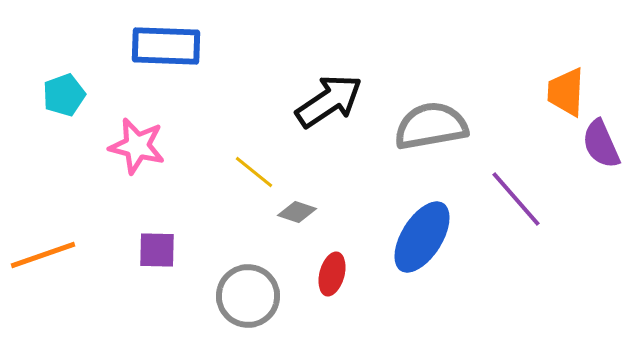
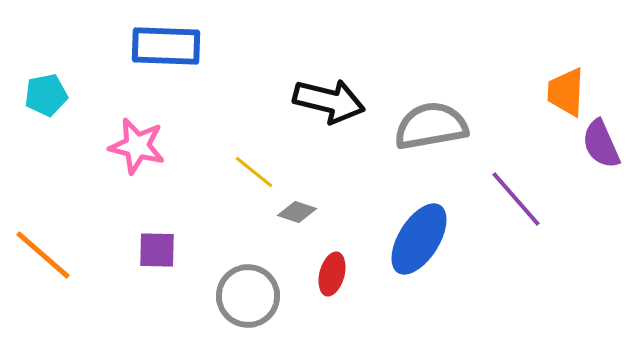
cyan pentagon: moved 18 px left; rotated 9 degrees clockwise
black arrow: rotated 48 degrees clockwise
blue ellipse: moved 3 px left, 2 px down
orange line: rotated 60 degrees clockwise
